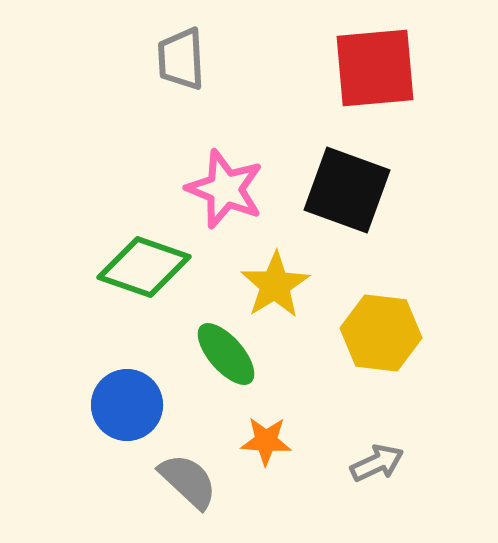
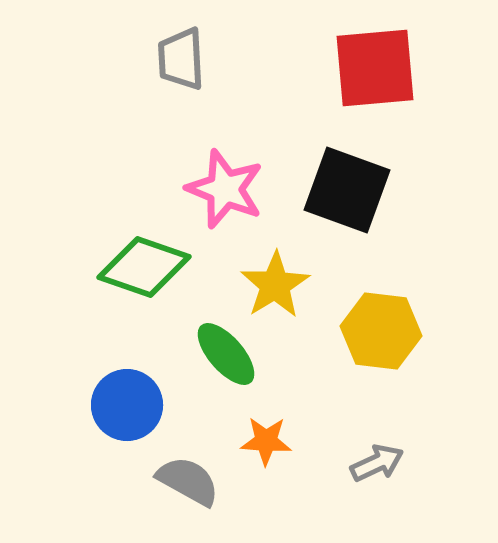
yellow hexagon: moved 2 px up
gray semicircle: rotated 14 degrees counterclockwise
